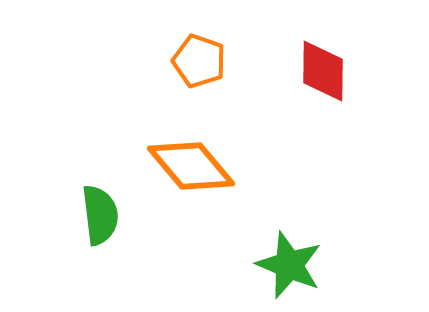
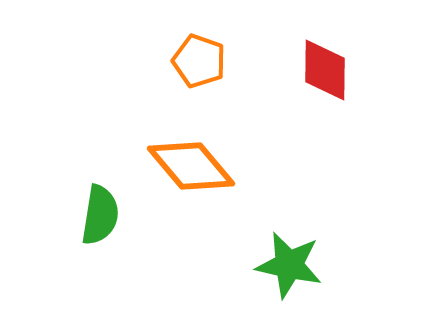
red diamond: moved 2 px right, 1 px up
green semicircle: rotated 16 degrees clockwise
green star: rotated 10 degrees counterclockwise
